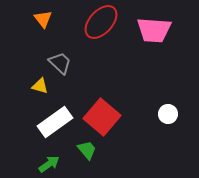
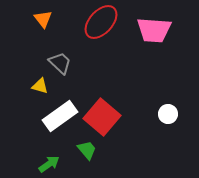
white rectangle: moved 5 px right, 6 px up
